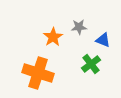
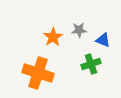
gray star: moved 3 px down
green cross: rotated 18 degrees clockwise
